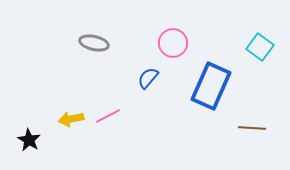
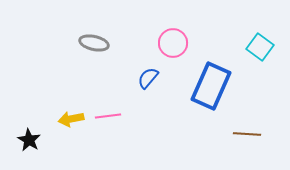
pink line: rotated 20 degrees clockwise
brown line: moved 5 px left, 6 px down
